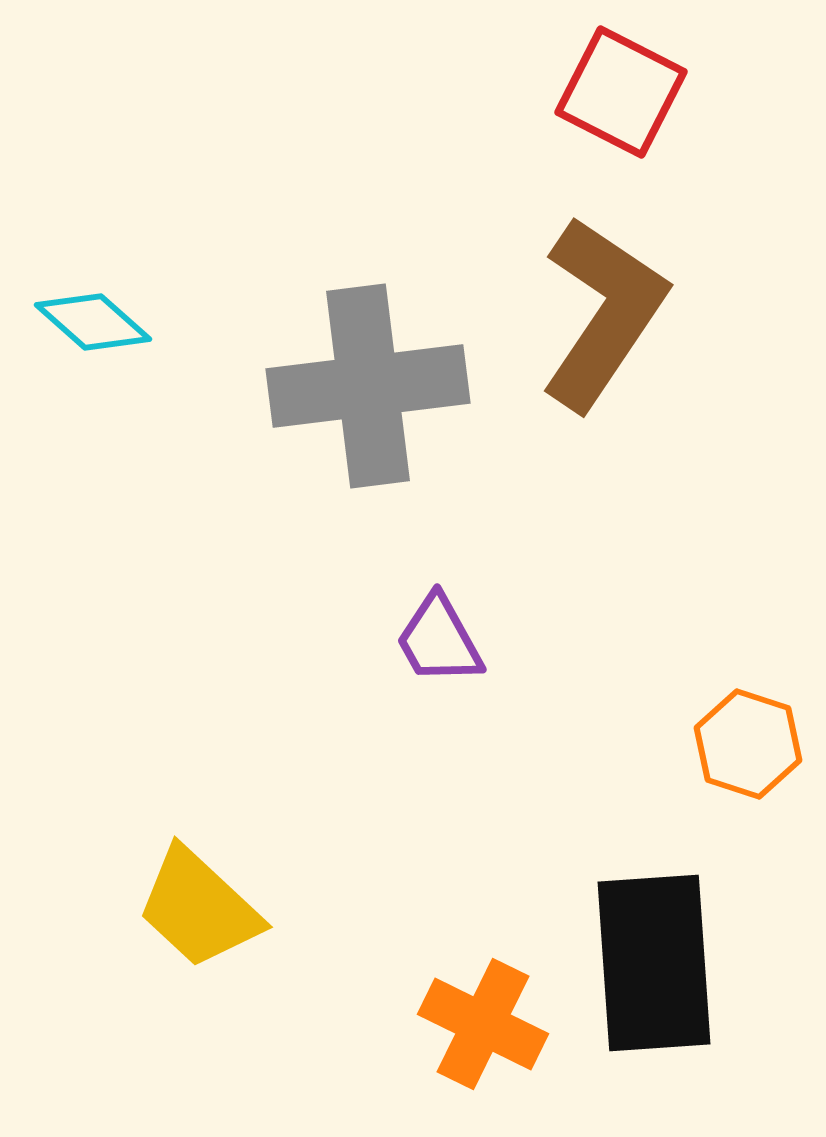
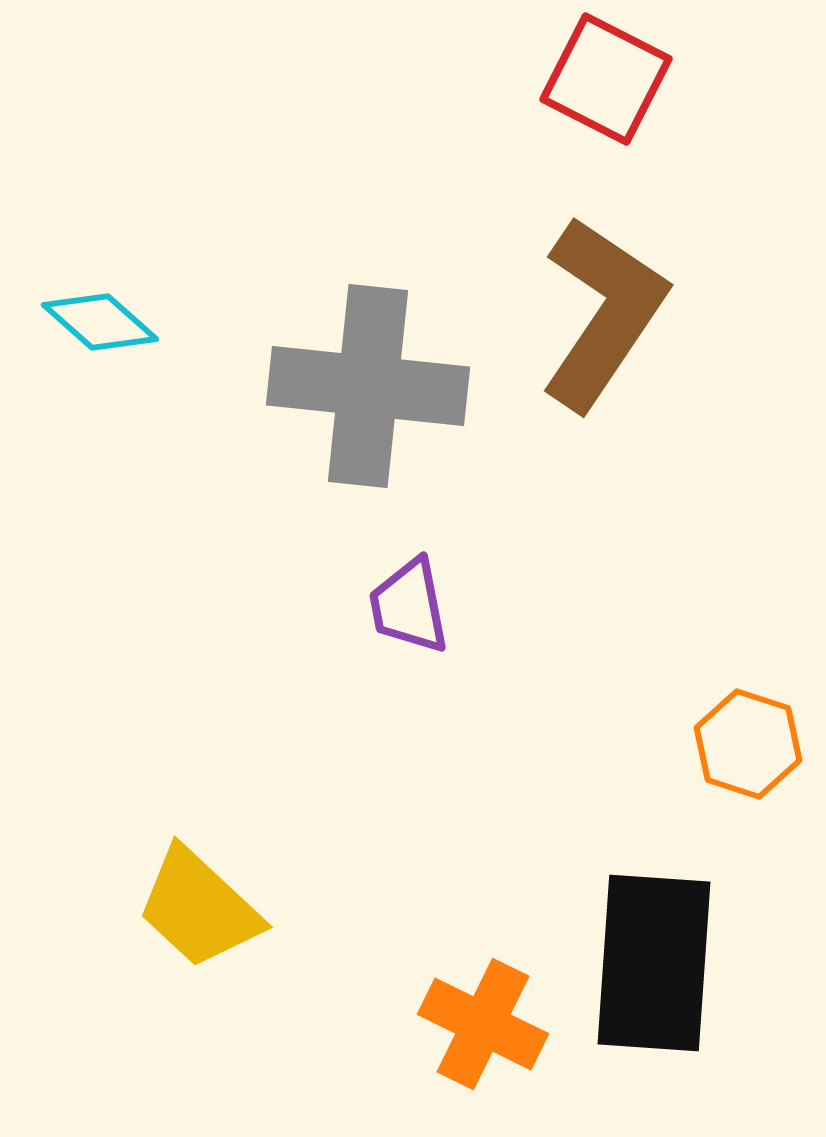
red square: moved 15 px left, 13 px up
cyan diamond: moved 7 px right
gray cross: rotated 13 degrees clockwise
purple trapezoid: moved 30 px left, 34 px up; rotated 18 degrees clockwise
black rectangle: rotated 8 degrees clockwise
